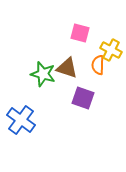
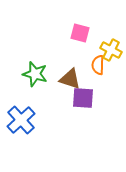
brown triangle: moved 3 px right, 11 px down
green star: moved 8 px left
purple square: rotated 15 degrees counterclockwise
blue cross: rotated 12 degrees clockwise
